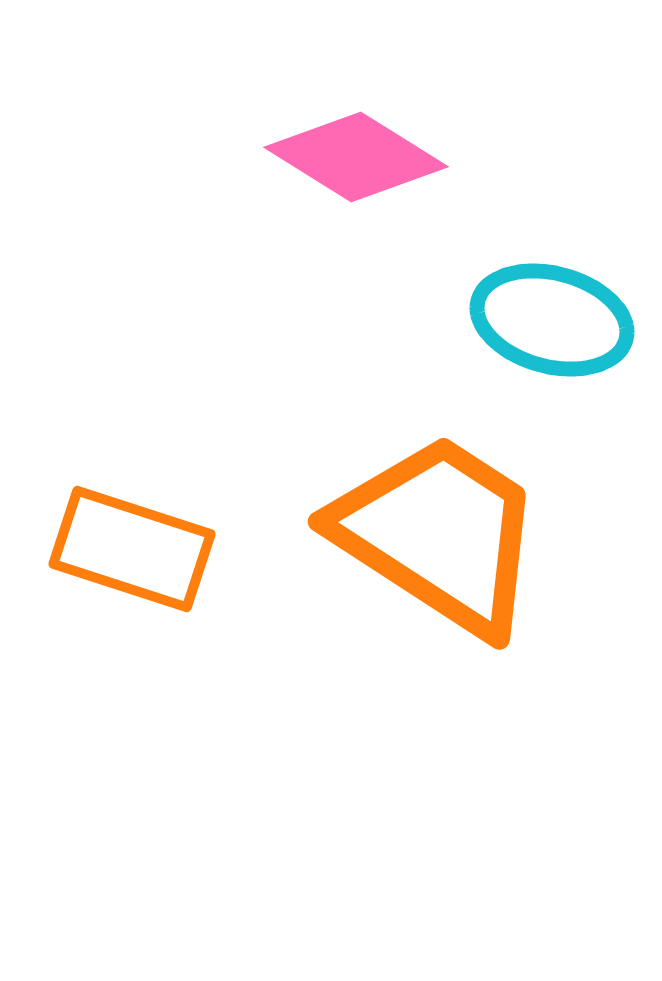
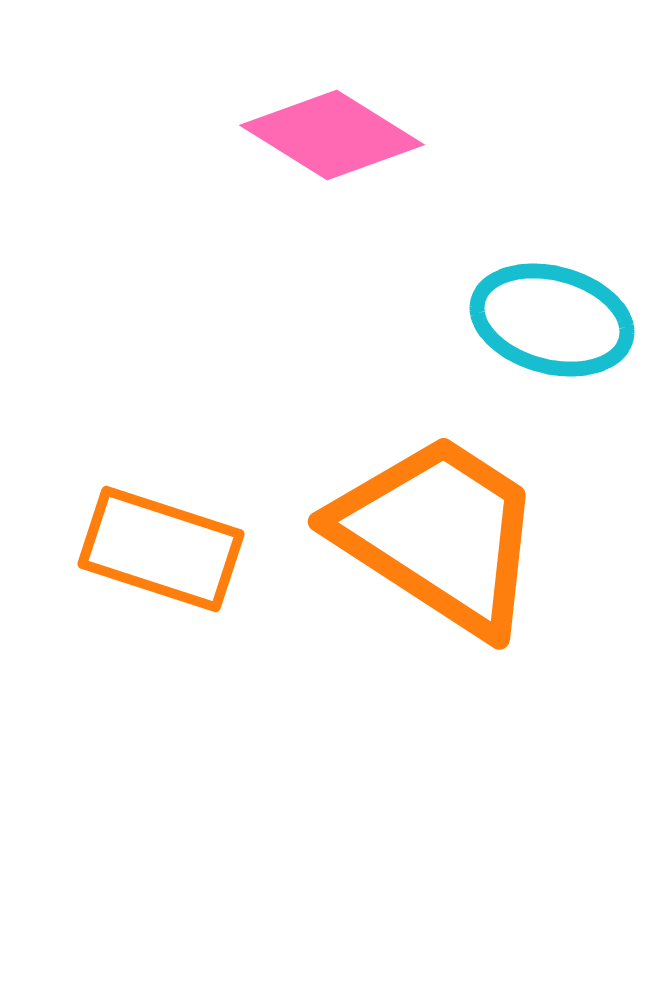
pink diamond: moved 24 px left, 22 px up
orange rectangle: moved 29 px right
